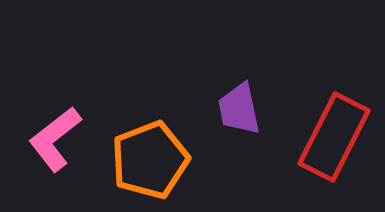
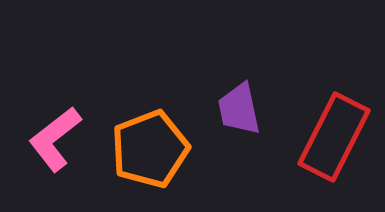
orange pentagon: moved 11 px up
